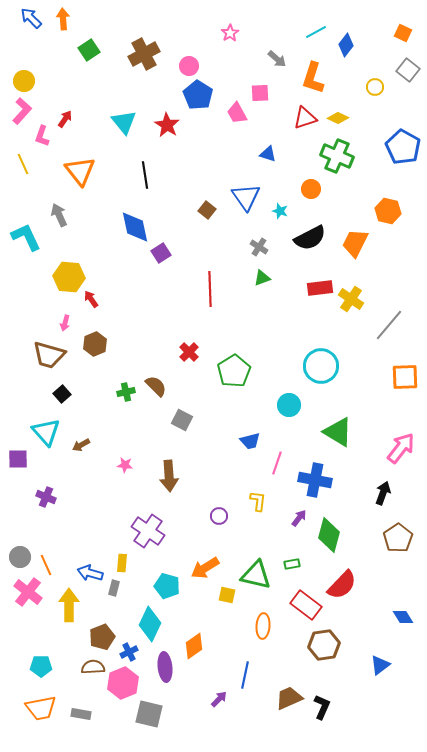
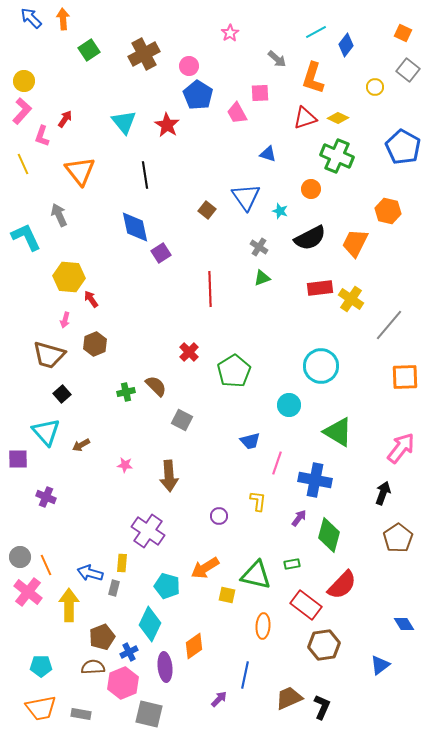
pink arrow at (65, 323): moved 3 px up
blue diamond at (403, 617): moved 1 px right, 7 px down
